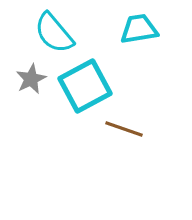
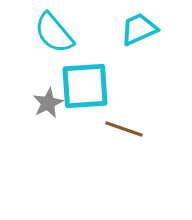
cyan trapezoid: rotated 15 degrees counterclockwise
gray star: moved 17 px right, 24 px down
cyan square: rotated 24 degrees clockwise
